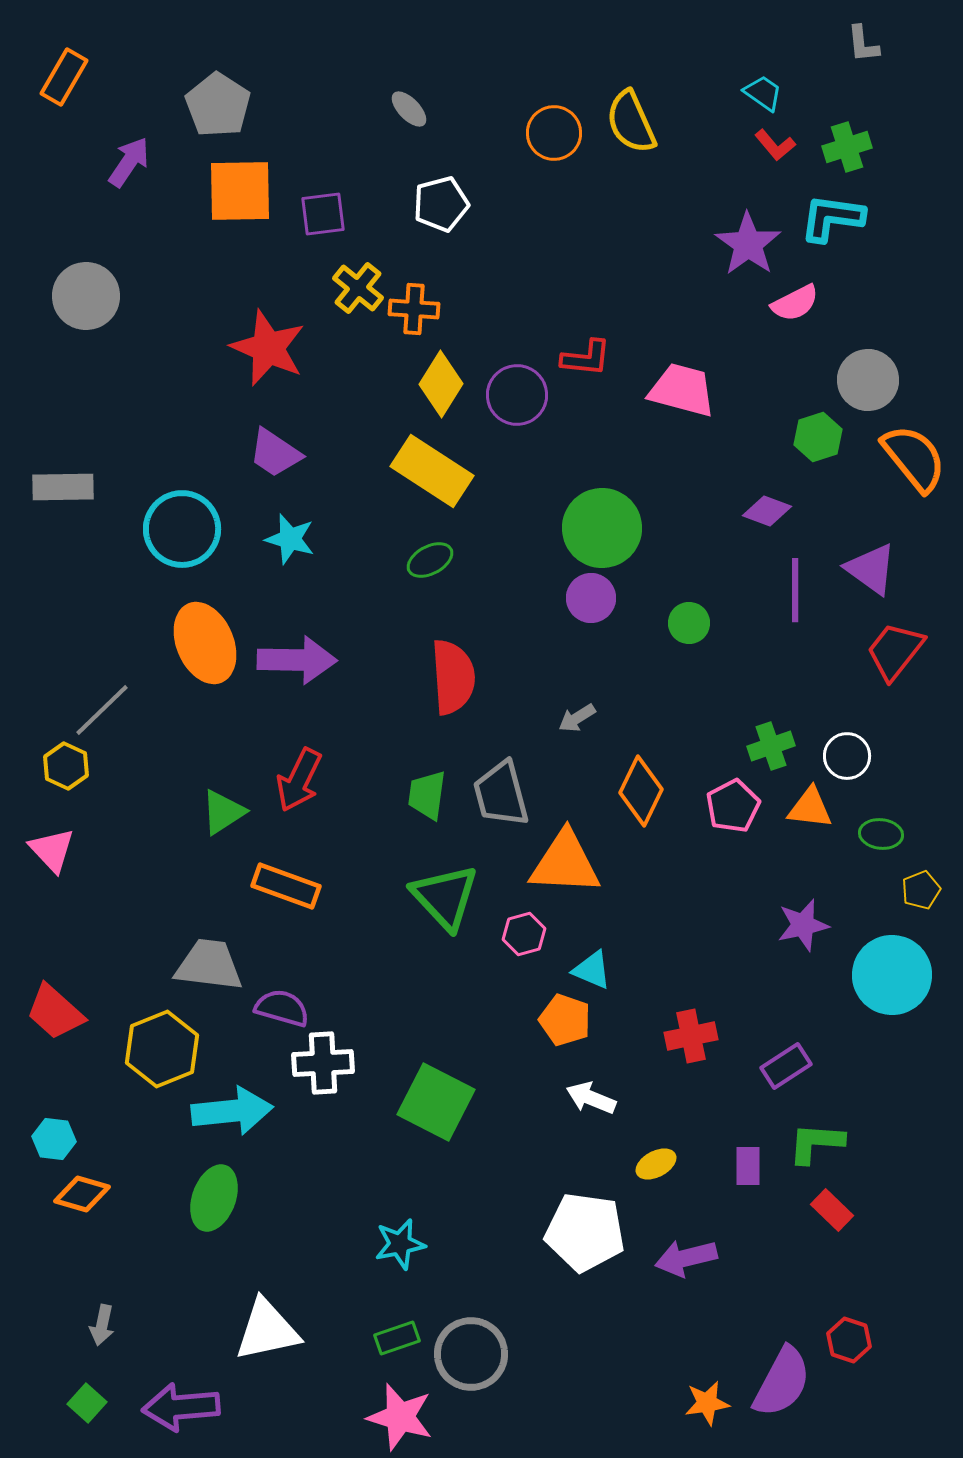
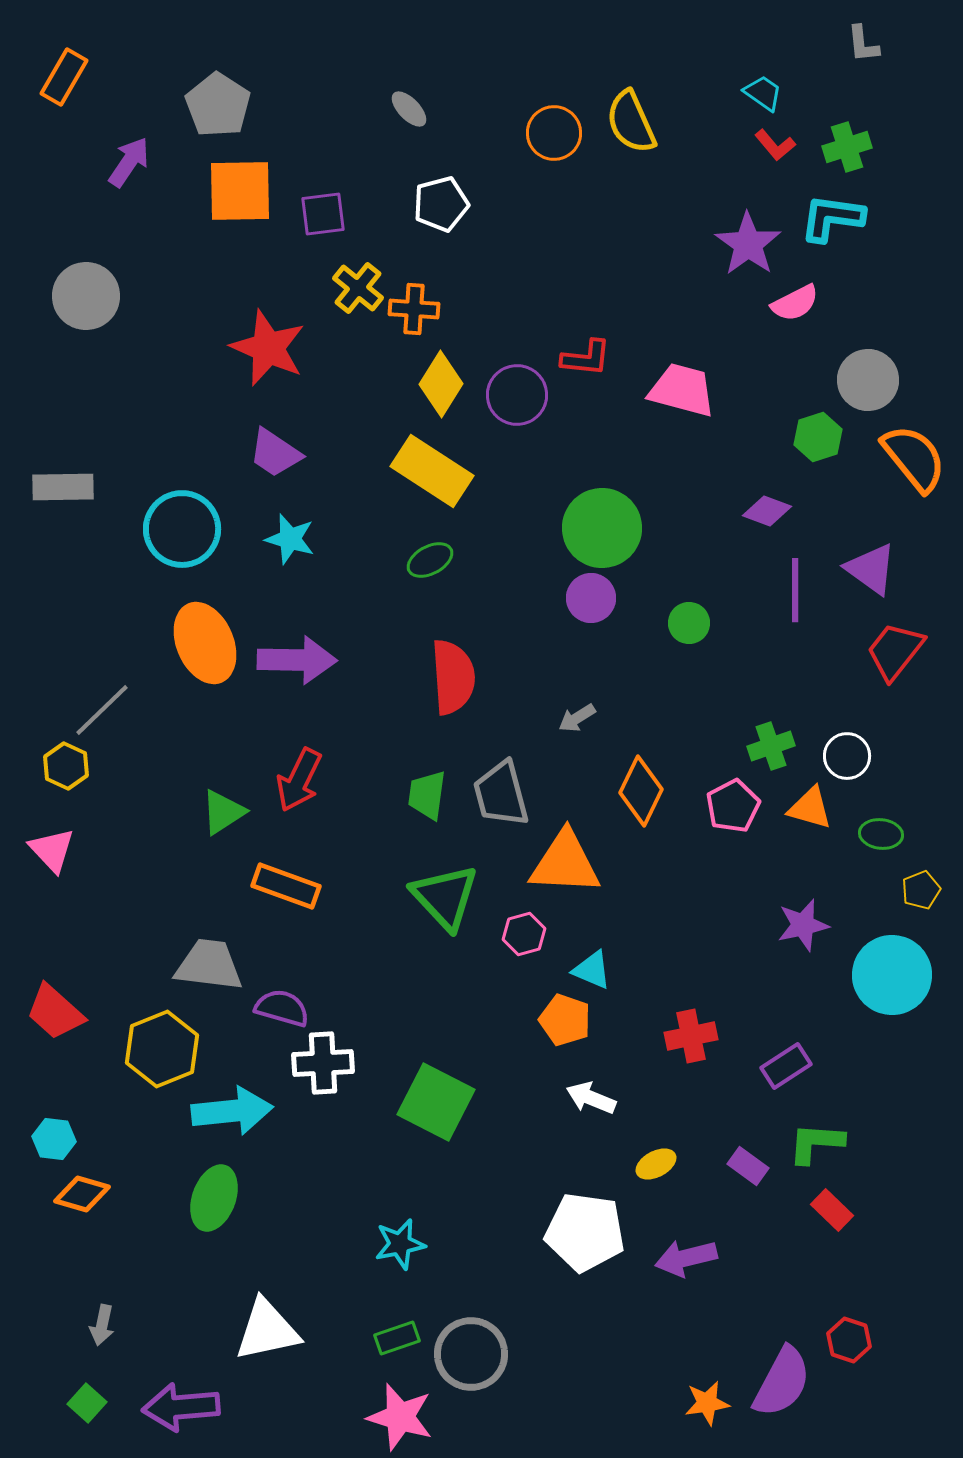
orange triangle at (810, 808): rotated 9 degrees clockwise
purple rectangle at (748, 1166): rotated 54 degrees counterclockwise
